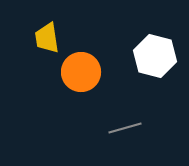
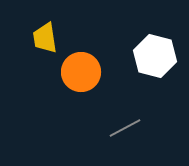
yellow trapezoid: moved 2 px left
gray line: rotated 12 degrees counterclockwise
